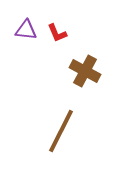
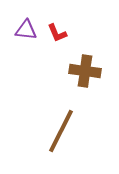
brown cross: rotated 20 degrees counterclockwise
